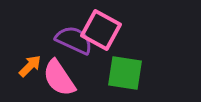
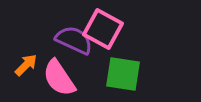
pink square: moved 2 px right, 1 px up
orange arrow: moved 4 px left, 1 px up
green square: moved 2 px left, 1 px down
